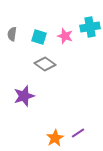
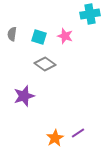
cyan cross: moved 13 px up
